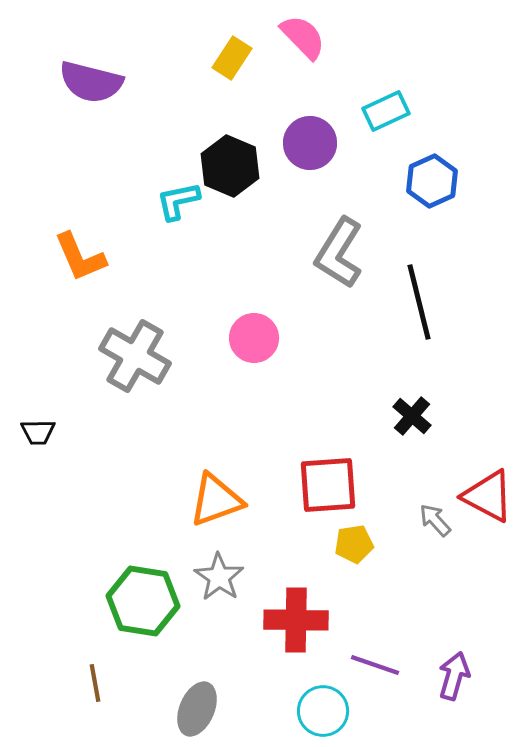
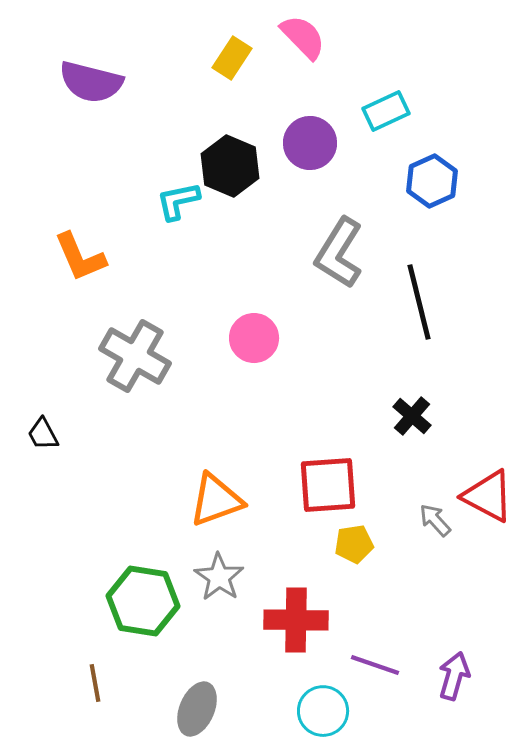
black trapezoid: moved 5 px right, 2 px down; rotated 63 degrees clockwise
